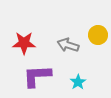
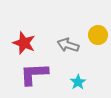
red star: rotated 20 degrees clockwise
purple L-shape: moved 3 px left, 2 px up
